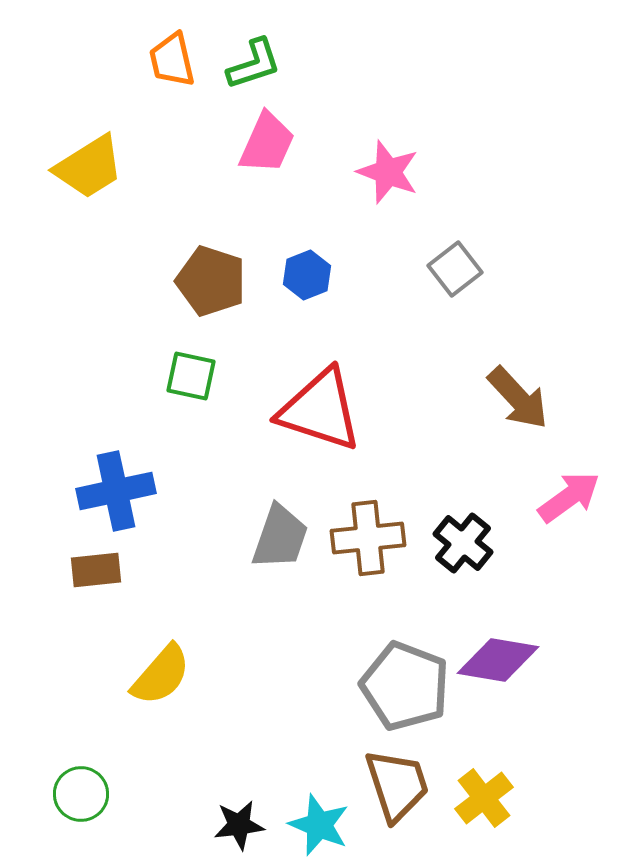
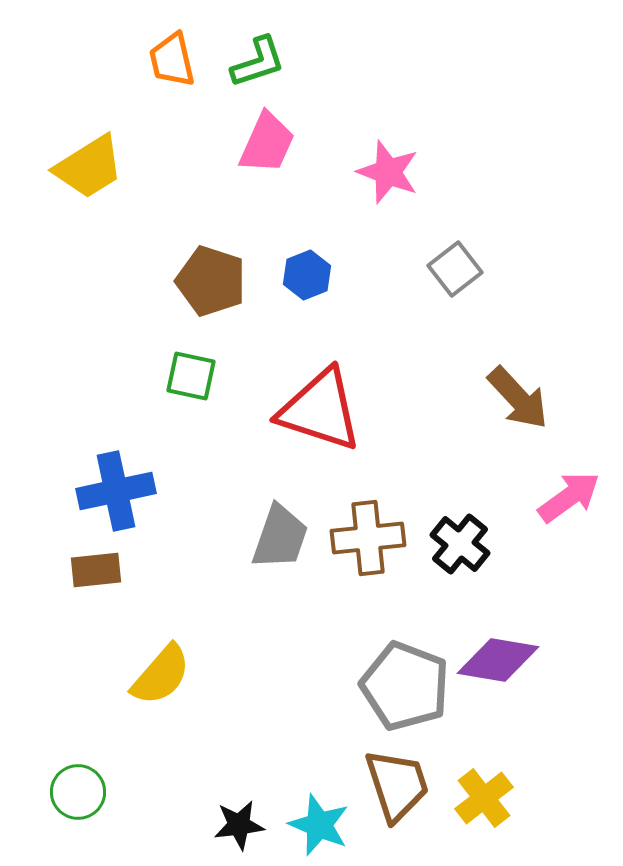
green L-shape: moved 4 px right, 2 px up
black cross: moved 3 px left, 1 px down
green circle: moved 3 px left, 2 px up
